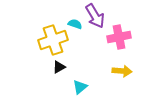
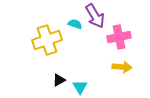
yellow cross: moved 6 px left
black triangle: moved 13 px down
yellow arrow: moved 4 px up
cyan triangle: rotated 21 degrees counterclockwise
